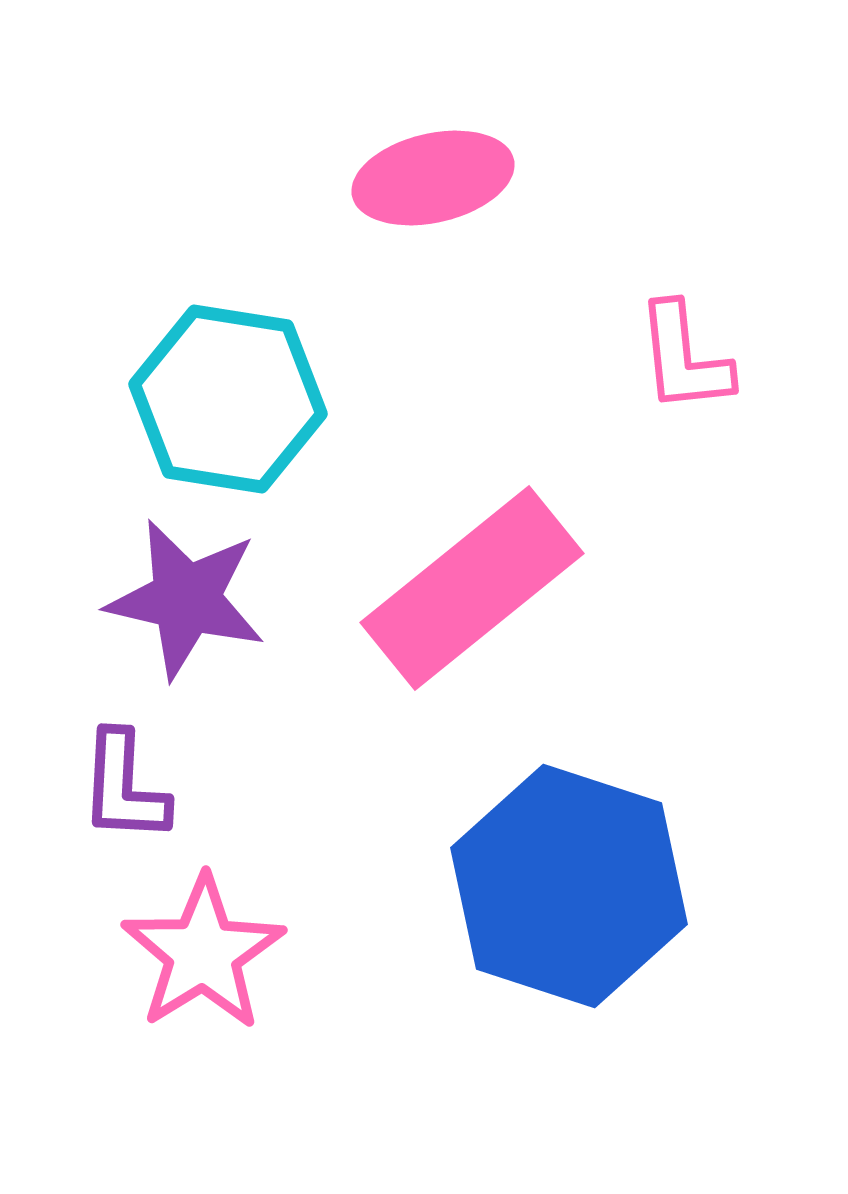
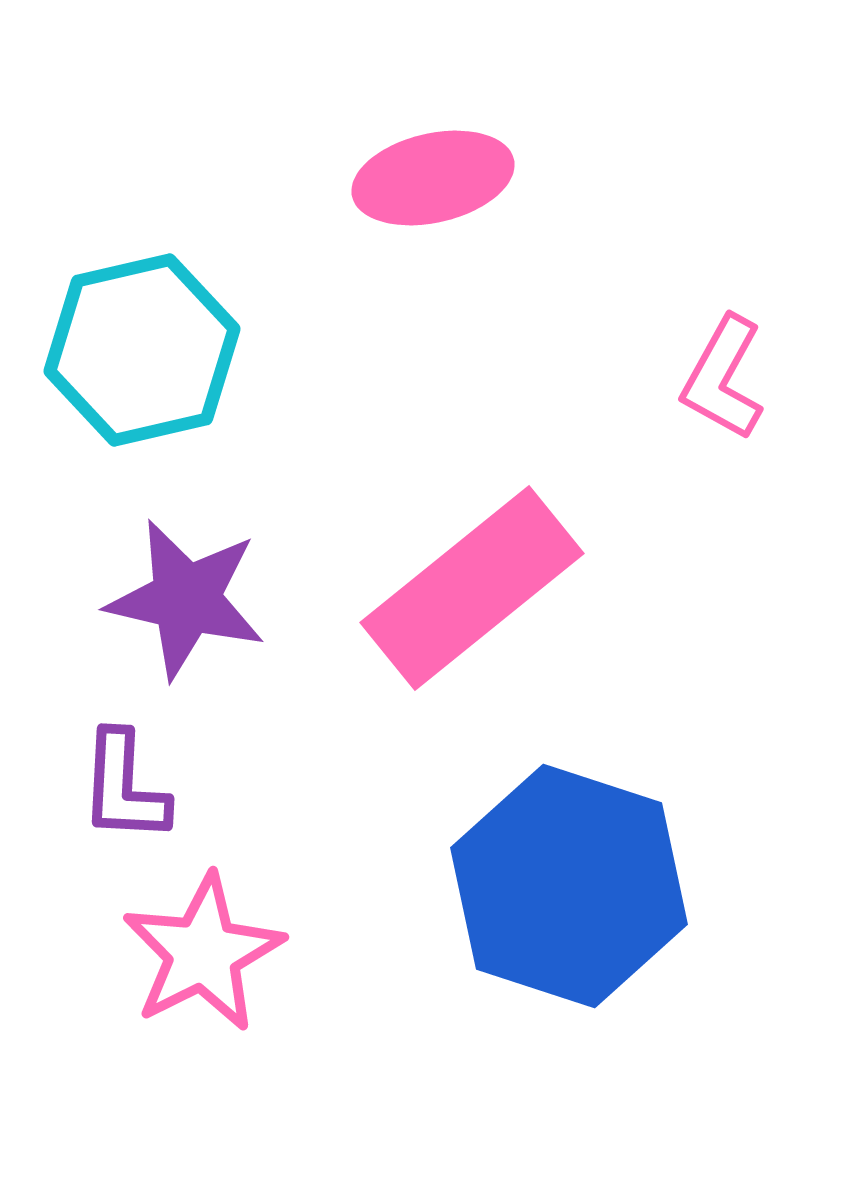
pink L-shape: moved 39 px right, 20 px down; rotated 35 degrees clockwise
cyan hexagon: moved 86 px left, 49 px up; rotated 22 degrees counterclockwise
pink star: rotated 5 degrees clockwise
